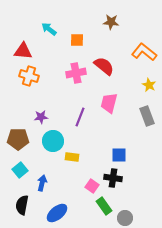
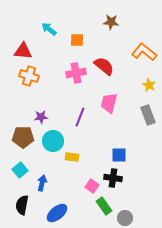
gray rectangle: moved 1 px right, 1 px up
brown pentagon: moved 5 px right, 2 px up
